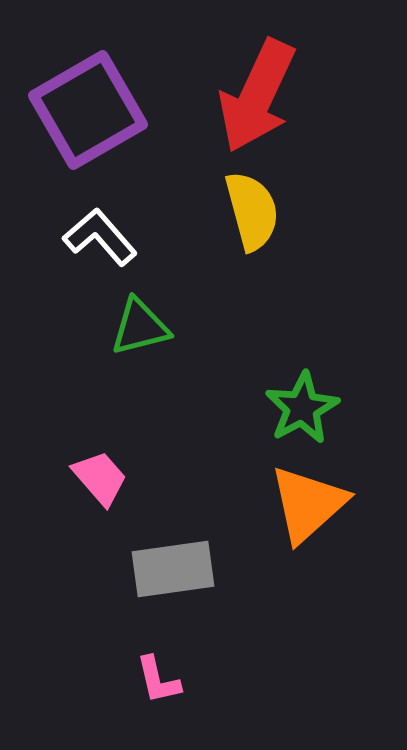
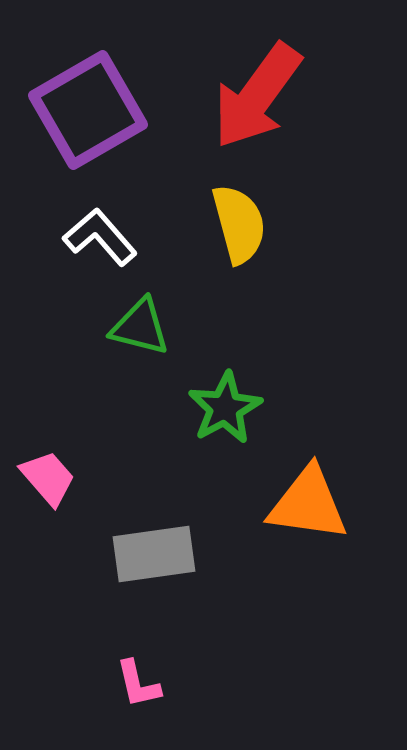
red arrow: rotated 11 degrees clockwise
yellow semicircle: moved 13 px left, 13 px down
green triangle: rotated 28 degrees clockwise
green star: moved 77 px left
pink trapezoid: moved 52 px left
orange triangle: rotated 50 degrees clockwise
gray rectangle: moved 19 px left, 15 px up
pink L-shape: moved 20 px left, 4 px down
